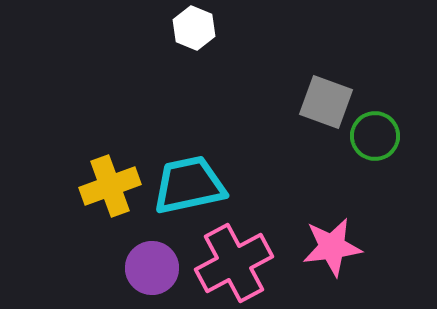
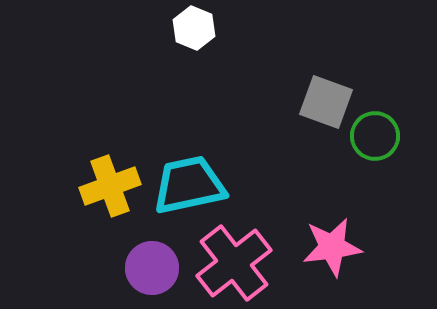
pink cross: rotated 10 degrees counterclockwise
